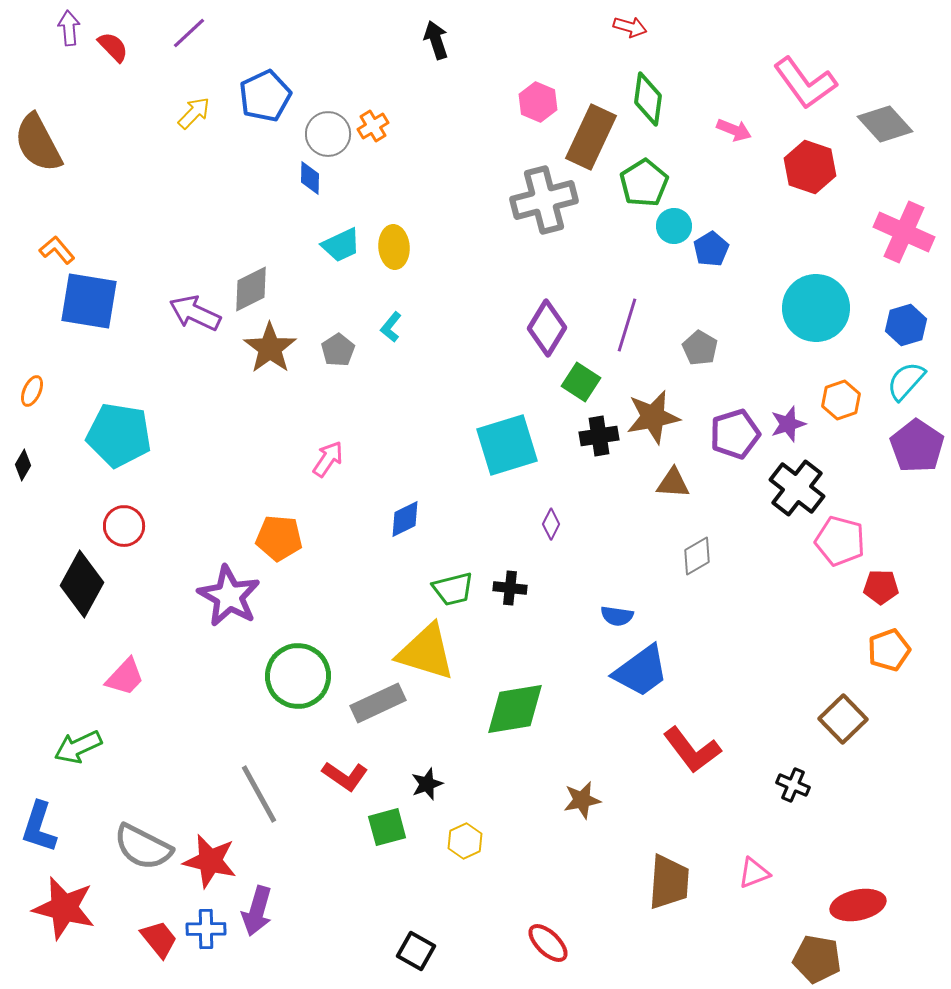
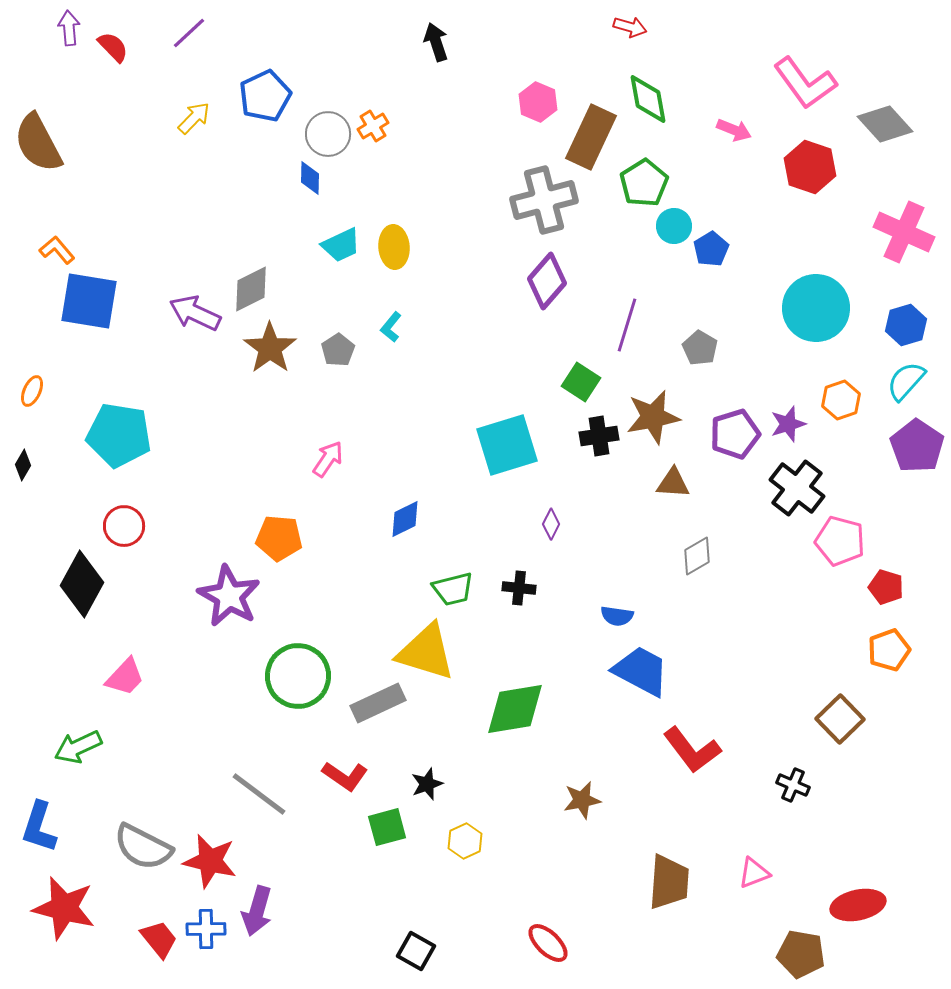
black arrow at (436, 40): moved 2 px down
green diamond at (648, 99): rotated 18 degrees counterclockwise
yellow arrow at (194, 113): moved 5 px down
purple diamond at (547, 328): moved 47 px up; rotated 10 degrees clockwise
red pentagon at (881, 587): moved 5 px right; rotated 16 degrees clockwise
black cross at (510, 588): moved 9 px right
blue trapezoid at (641, 671): rotated 116 degrees counterclockwise
brown square at (843, 719): moved 3 px left
gray line at (259, 794): rotated 24 degrees counterclockwise
brown pentagon at (817, 959): moved 16 px left, 5 px up
